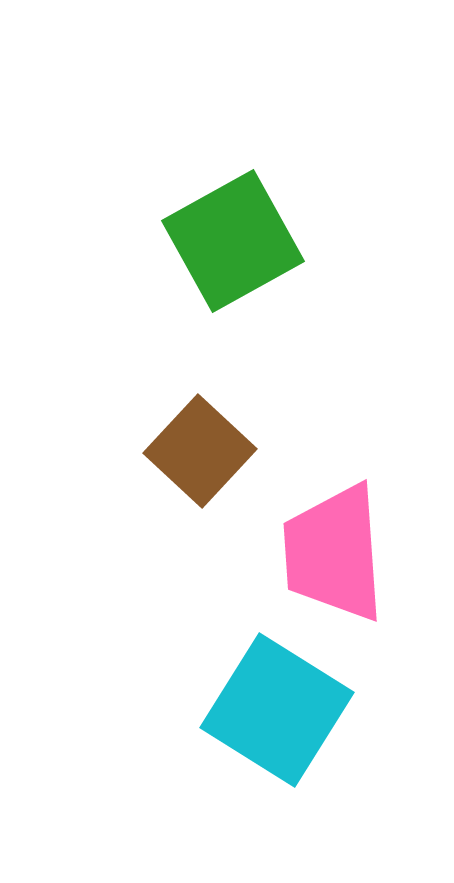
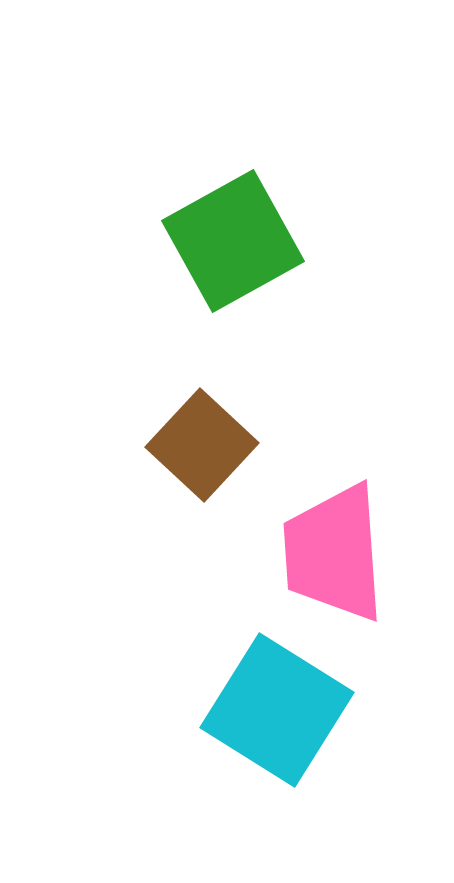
brown square: moved 2 px right, 6 px up
